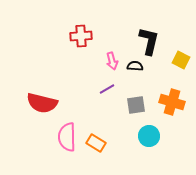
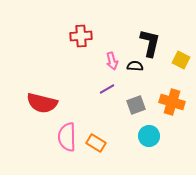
black L-shape: moved 1 px right, 2 px down
gray square: rotated 12 degrees counterclockwise
